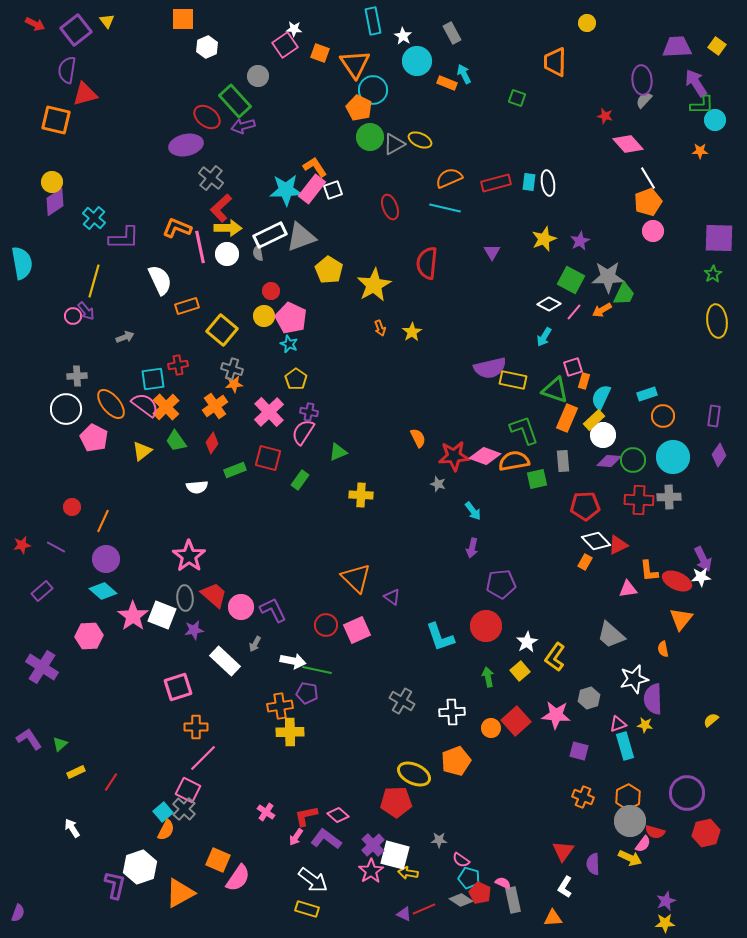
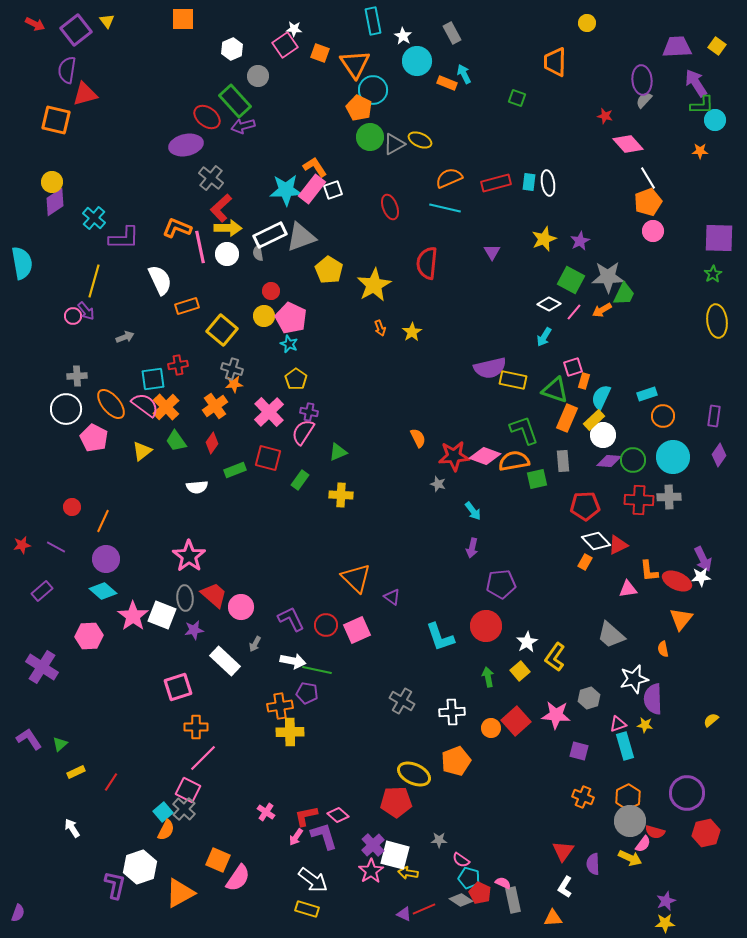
white hexagon at (207, 47): moved 25 px right, 2 px down
yellow cross at (361, 495): moved 20 px left
purple L-shape at (273, 610): moved 18 px right, 9 px down
purple L-shape at (326, 839): moved 2 px left, 3 px up; rotated 36 degrees clockwise
